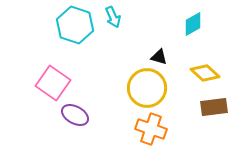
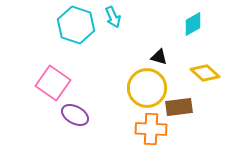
cyan hexagon: moved 1 px right
brown rectangle: moved 35 px left
orange cross: rotated 16 degrees counterclockwise
